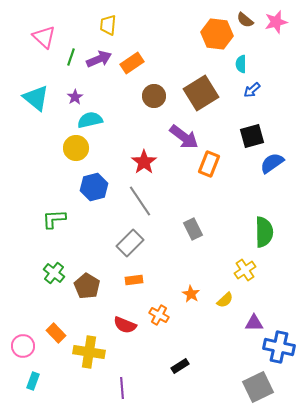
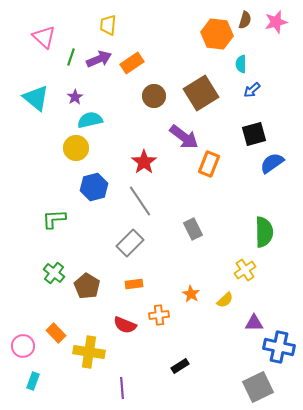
brown semicircle at (245, 20): rotated 114 degrees counterclockwise
black square at (252, 136): moved 2 px right, 2 px up
orange rectangle at (134, 280): moved 4 px down
orange cross at (159, 315): rotated 36 degrees counterclockwise
